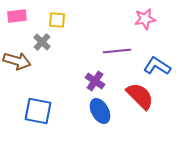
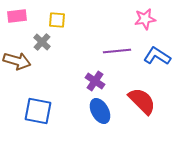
blue L-shape: moved 10 px up
red semicircle: moved 2 px right, 5 px down
